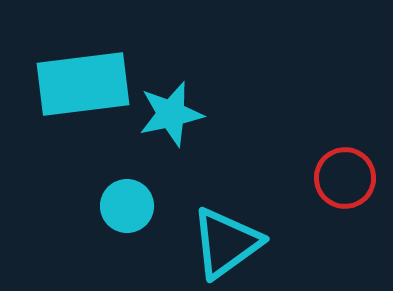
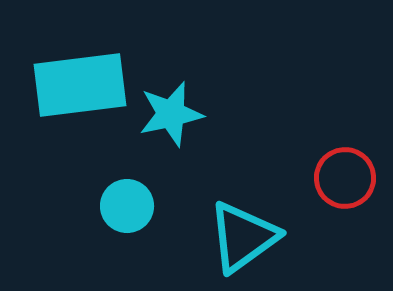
cyan rectangle: moved 3 px left, 1 px down
cyan triangle: moved 17 px right, 6 px up
